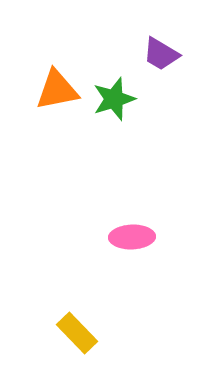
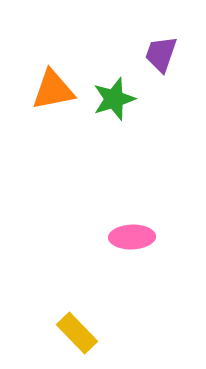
purple trapezoid: rotated 78 degrees clockwise
orange triangle: moved 4 px left
